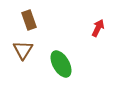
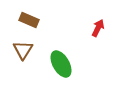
brown rectangle: rotated 48 degrees counterclockwise
